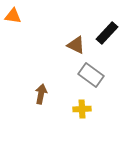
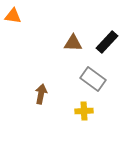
black rectangle: moved 9 px down
brown triangle: moved 3 px left, 2 px up; rotated 24 degrees counterclockwise
gray rectangle: moved 2 px right, 4 px down
yellow cross: moved 2 px right, 2 px down
